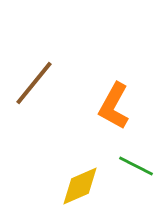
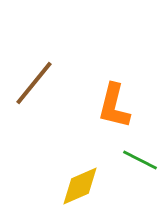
orange L-shape: rotated 15 degrees counterclockwise
green line: moved 4 px right, 6 px up
